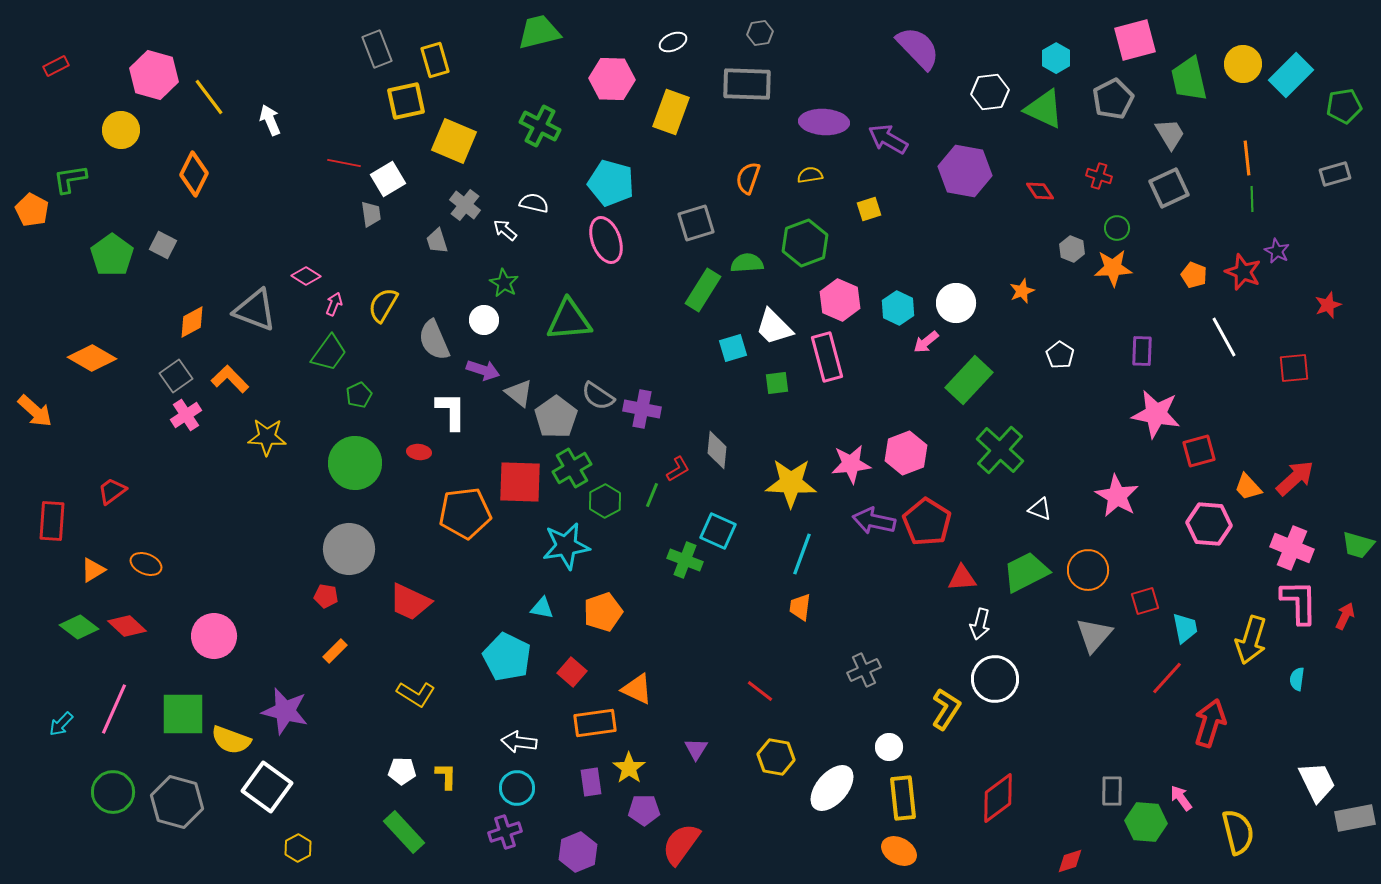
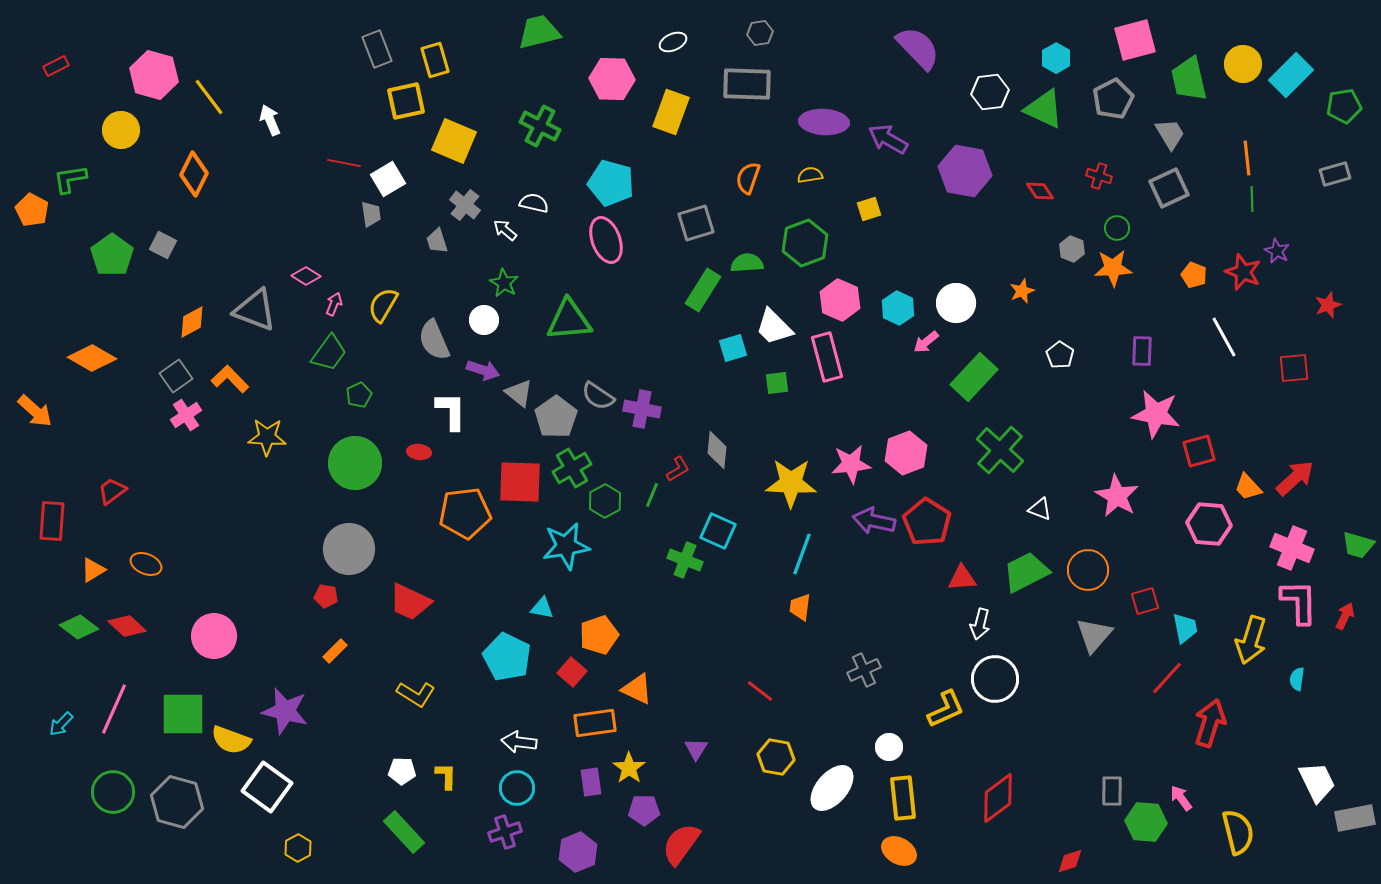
green rectangle at (969, 380): moved 5 px right, 3 px up
orange pentagon at (603, 612): moved 4 px left, 23 px down
yellow L-shape at (946, 709): rotated 33 degrees clockwise
